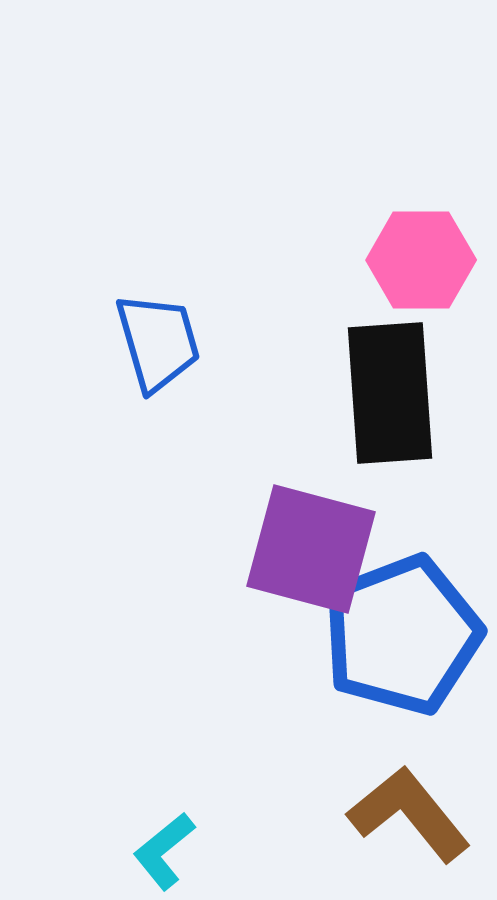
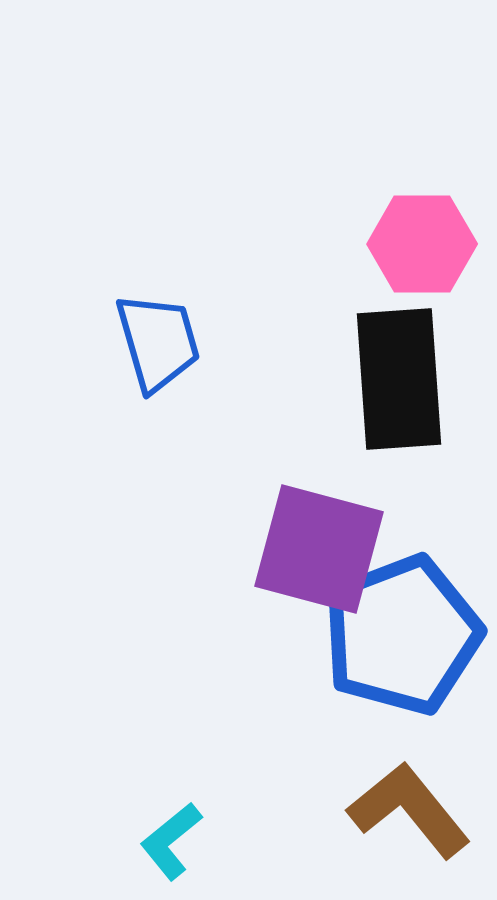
pink hexagon: moved 1 px right, 16 px up
black rectangle: moved 9 px right, 14 px up
purple square: moved 8 px right
brown L-shape: moved 4 px up
cyan L-shape: moved 7 px right, 10 px up
